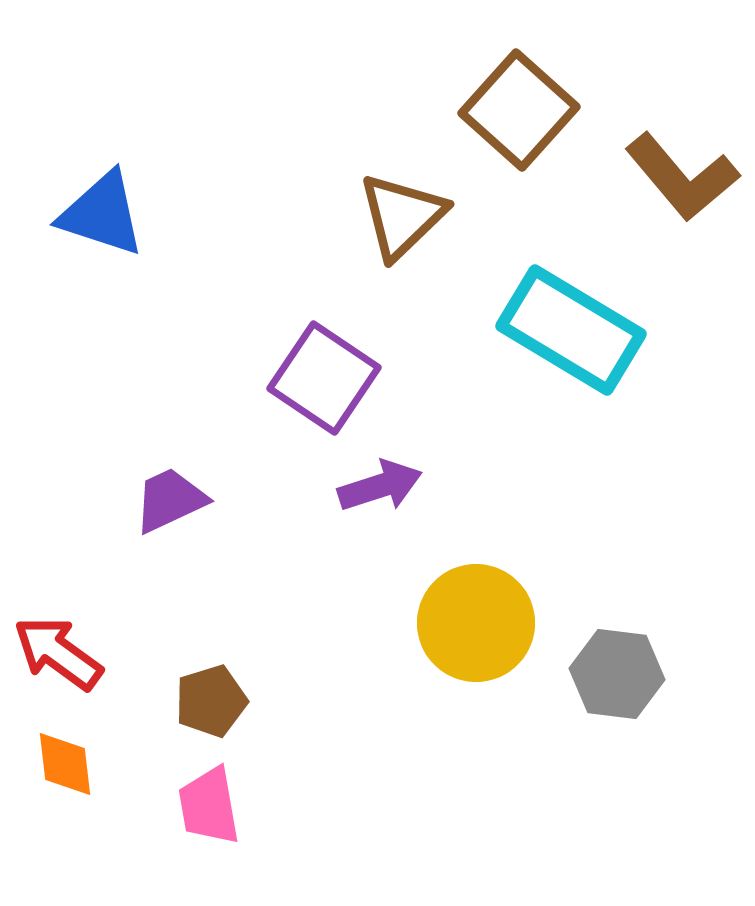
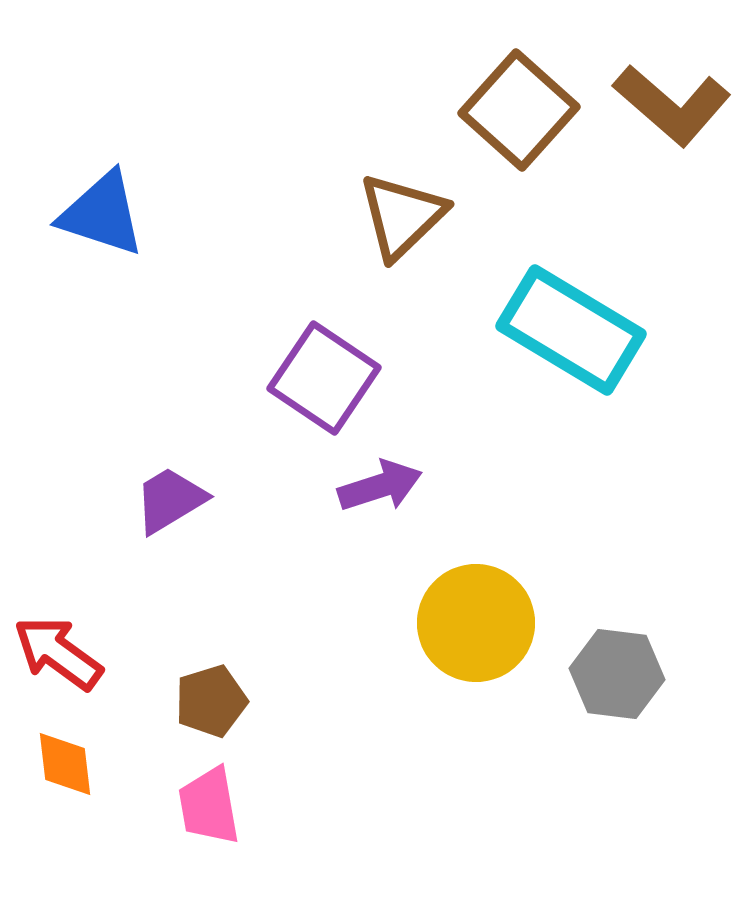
brown L-shape: moved 10 px left, 72 px up; rotated 9 degrees counterclockwise
purple trapezoid: rotated 6 degrees counterclockwise
